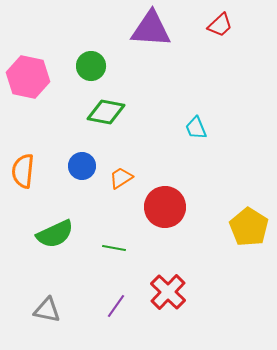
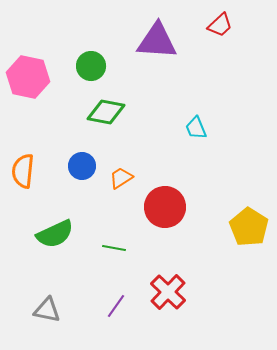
purple triangle: moved 6 px right, 12 px down
